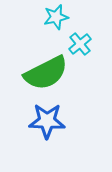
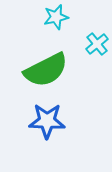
cyan cross: moved 17 px right
green semicircle: moved 3 px up
